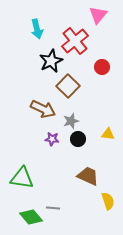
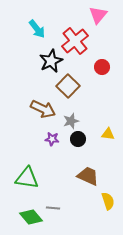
cyan arrow: rotated 24 degrees counterclockwise
green triangle: moved 5 px right
